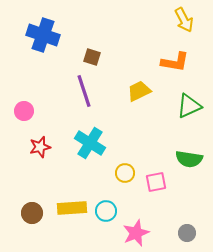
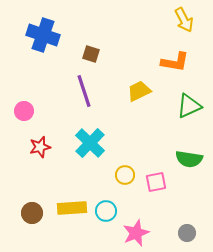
brown square: moved 1 px left, 3 px up
cyan cross: rotated 12 degrees clockwise
yellow circle: moved 2 px down
